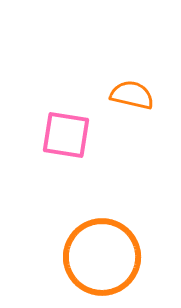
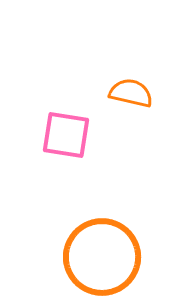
orange semicircle: moved 1 px left, 2 px up
